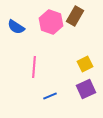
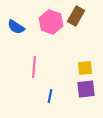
brown rectangle: moved 1 px right
yellow square: moved 4 px down; rotated 21 degrees clockwise
purple square: rotated 18 degrees clockwise
blue line: rotated 56 degrees counterclockwise
